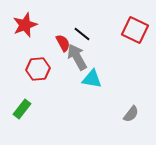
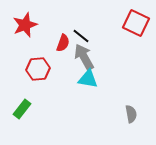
red square: moved 1 px right, 7 px up
black line: moved 1 px left, 2 px down
red semicircle: rotated 48 degrees clockwise
gray arrow: moved 7 px right
cyan triangle: moved 4 px left
gray semicircle: rotated 48 degrees counterclockwise
